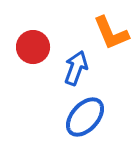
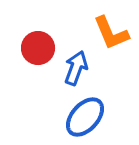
red circle: moved 5 px right, 1 px down
